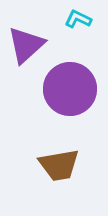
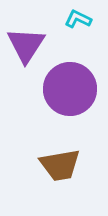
purple triangle: rotated 15 degrees counterclockwise
brown trapezoid: moved 1 px right
